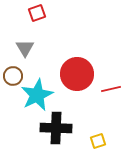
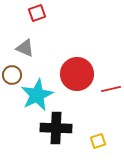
gray triangle: rotated 36 degrees counterclockwise
brown circle: moved 1 px left, 1 px up
